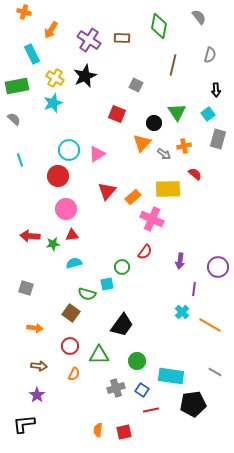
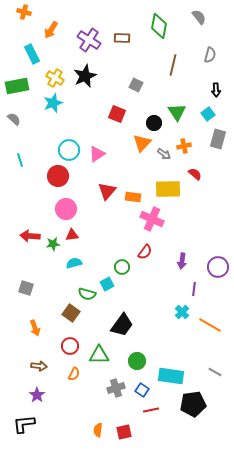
orange rectangle at (133, 197): rotated 49 degrees clockwise
purple arrow at (180, 261): moved 2 px right
cyan square at (107, 284): rotated 16 degrees counterclockwise
orange arrow at (35, 328): rotated 63 degrees clockwise
